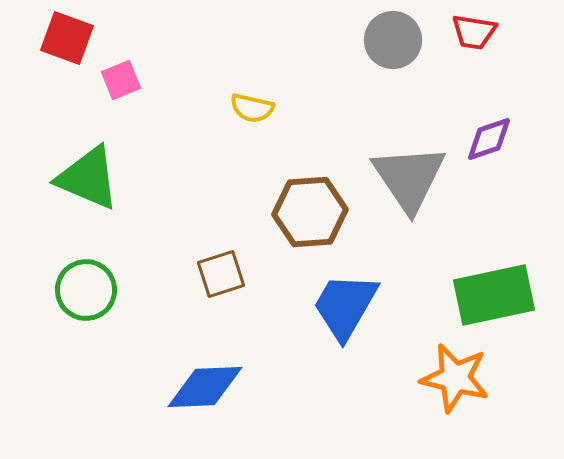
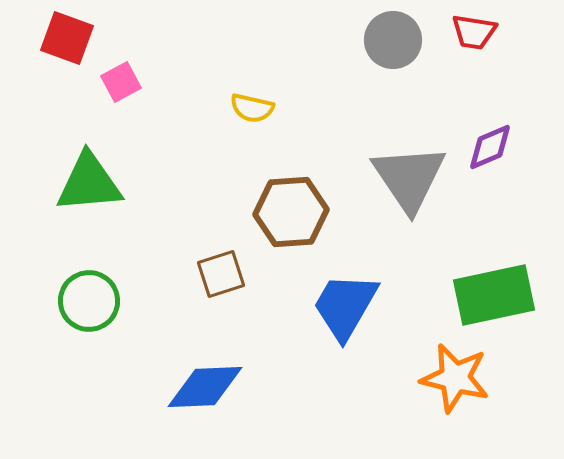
pink square: moved 2 px down; rotated 6 degrees counterclockwise
purple diamond: moved 1 px right, 8 px down; rotated 4 degrees counterclockwise
green triangle: moved 1 px right, 5 px down; rotated 28 degrees counterclockwise
brown hexagon: moved 19 px left
green circle: moved 3 px right, 11 px down
